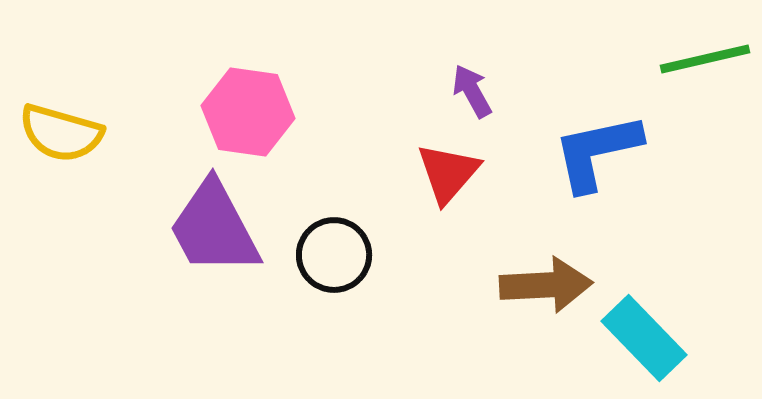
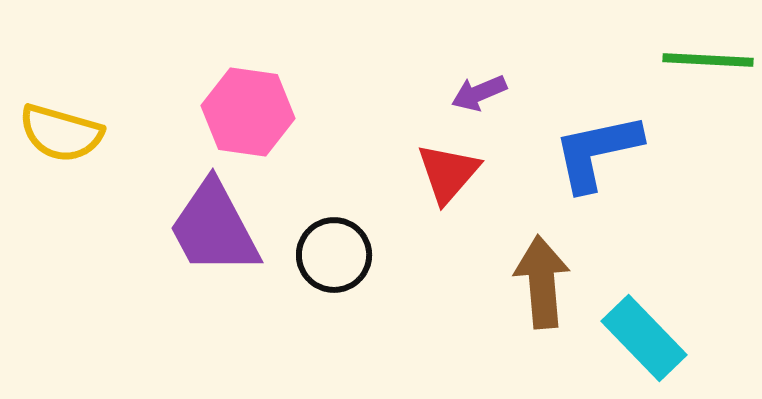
green line: moved 3 px right, 1 px down; rotated 16 degrees clockwise
purple arrow: moved 7 px right, 2 px down; rotated 84 degrees counterclockwise
brown arrow: moved 4 px left, 3 px up; rotated 92 degrees counterclockwise
